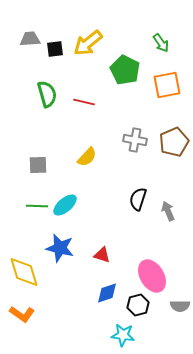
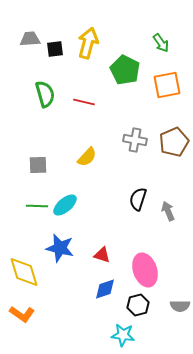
yellow arrow: rotated 144 degrees clockwise
green semicircle: moved 2 px left
pink ellipse: moved 7 px left, 6 px up; rotated 12 degrees clockwise
blue diamond: moved 2 px left, 4 px up
